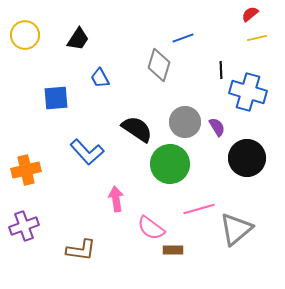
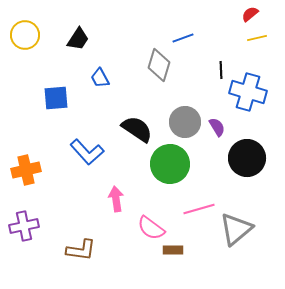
purple cross: rotated 8 degrees clockwise
